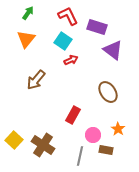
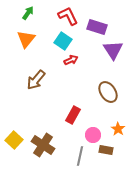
purple triangle: rotated 20 degrees clockwise
